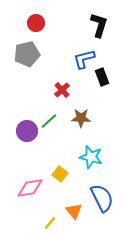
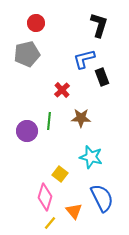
green line: rotated 42 degrees counterclockwise
pink diamond: moved 15 px right, 9 px down; rotated 64 degrees counterclockwise
